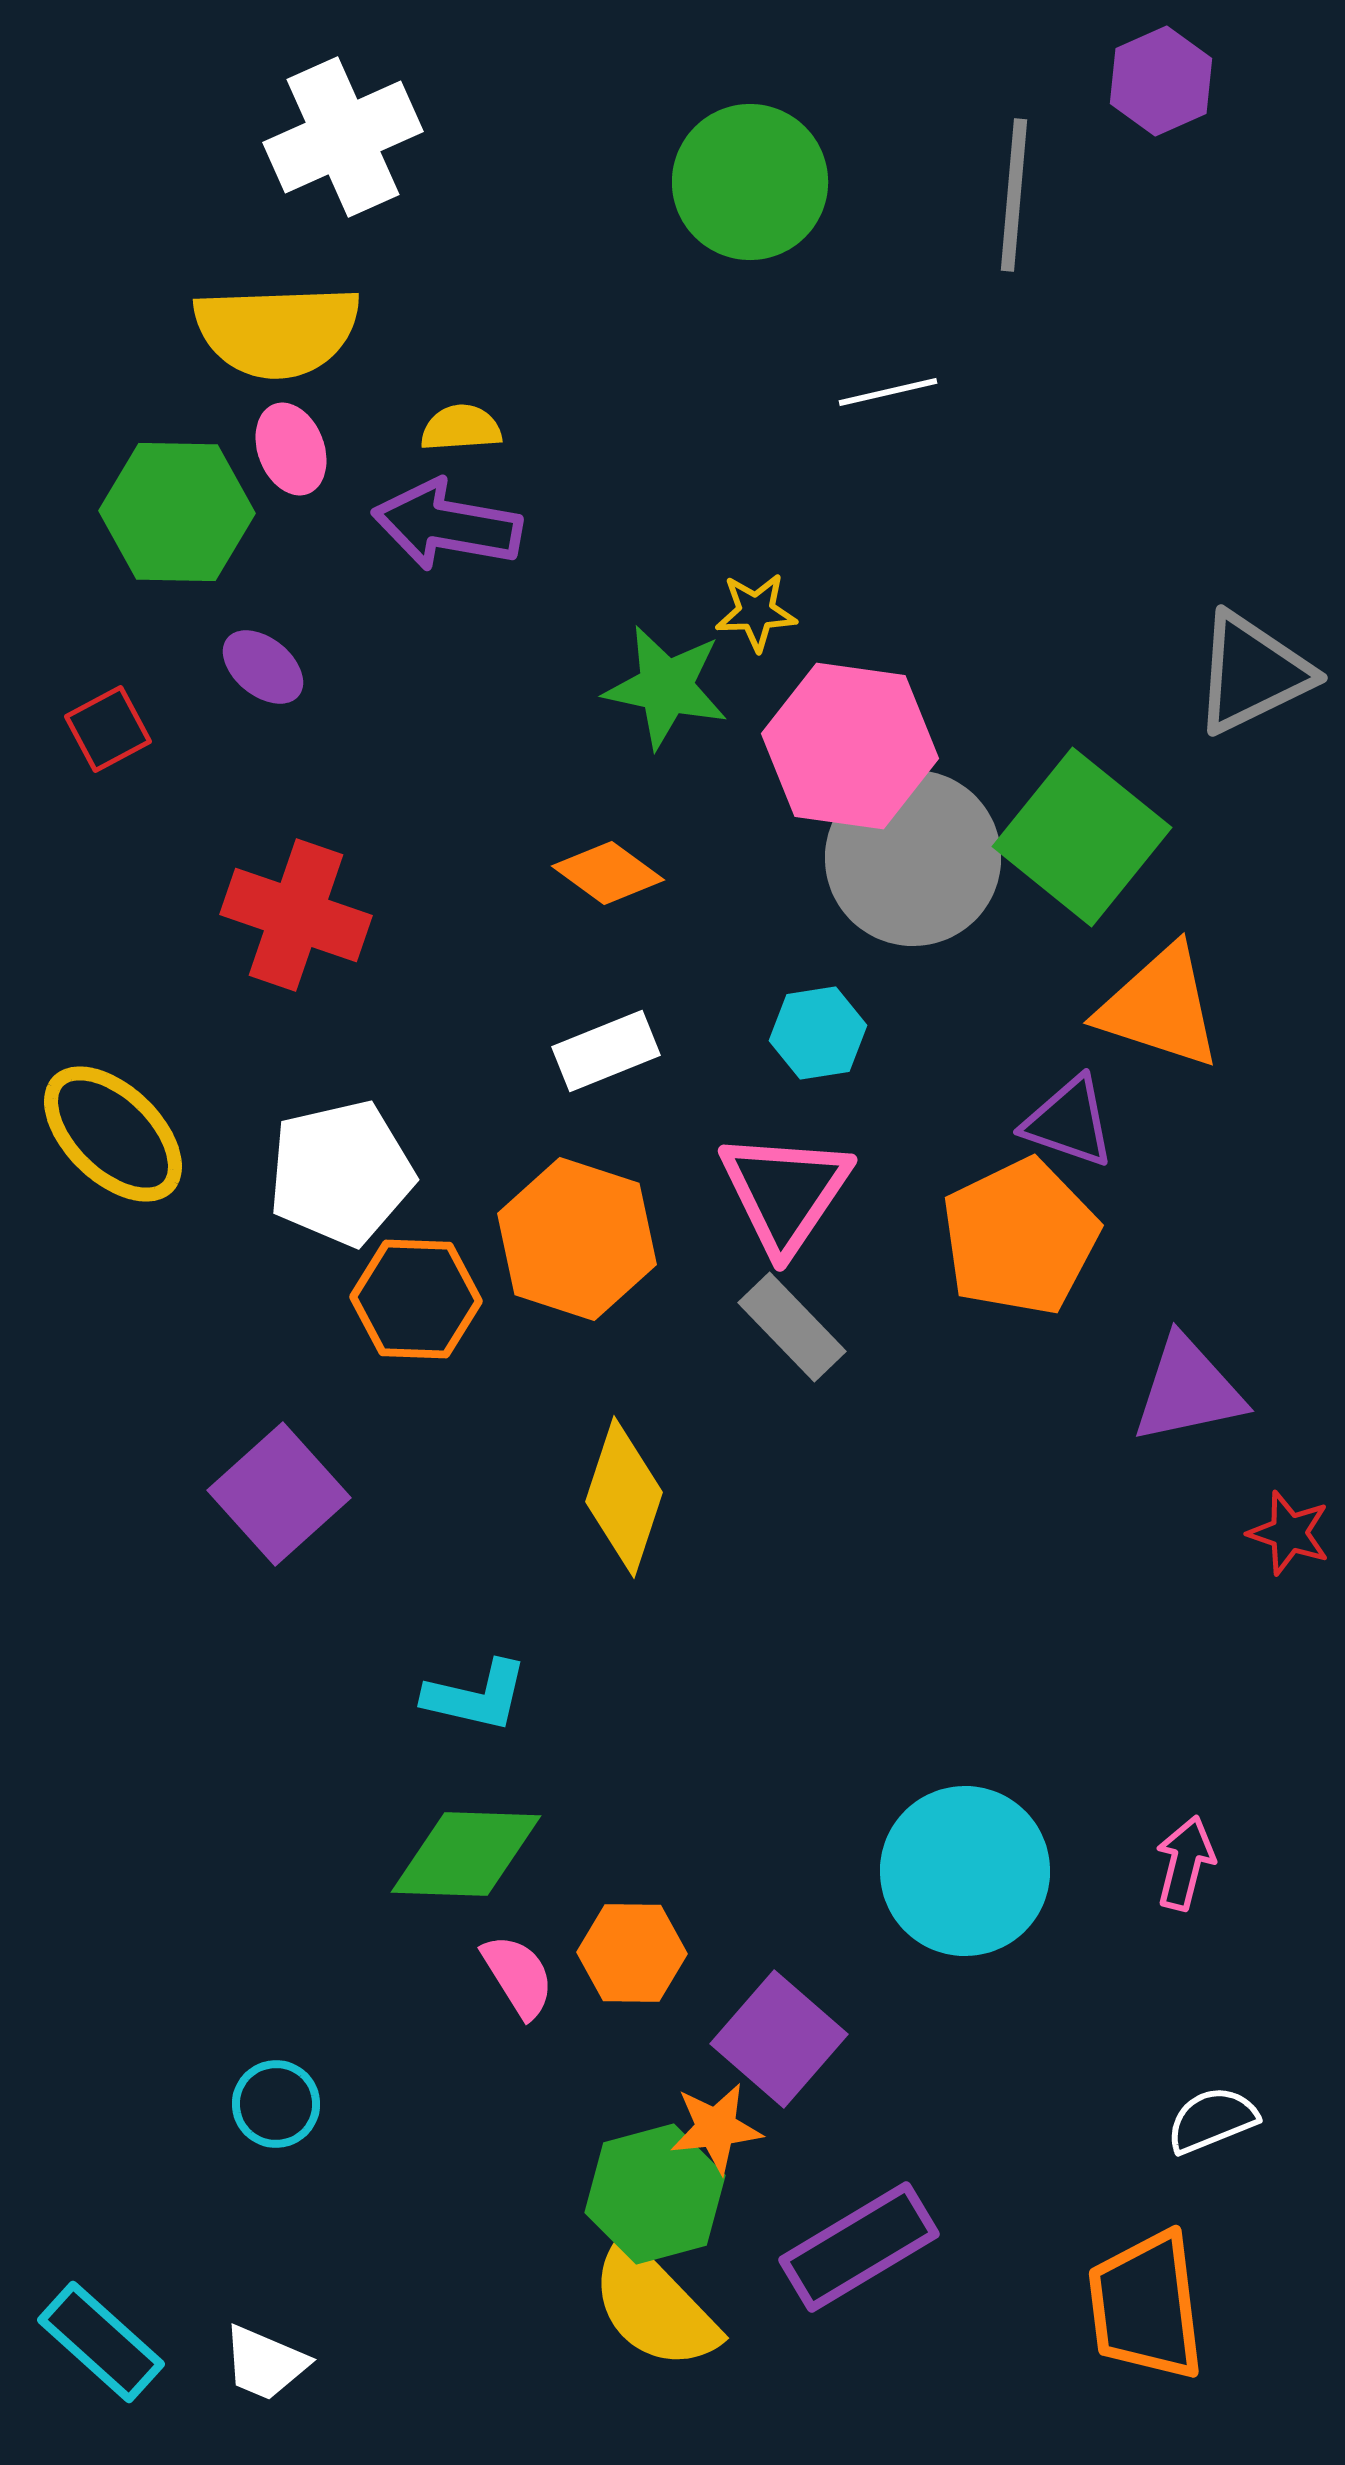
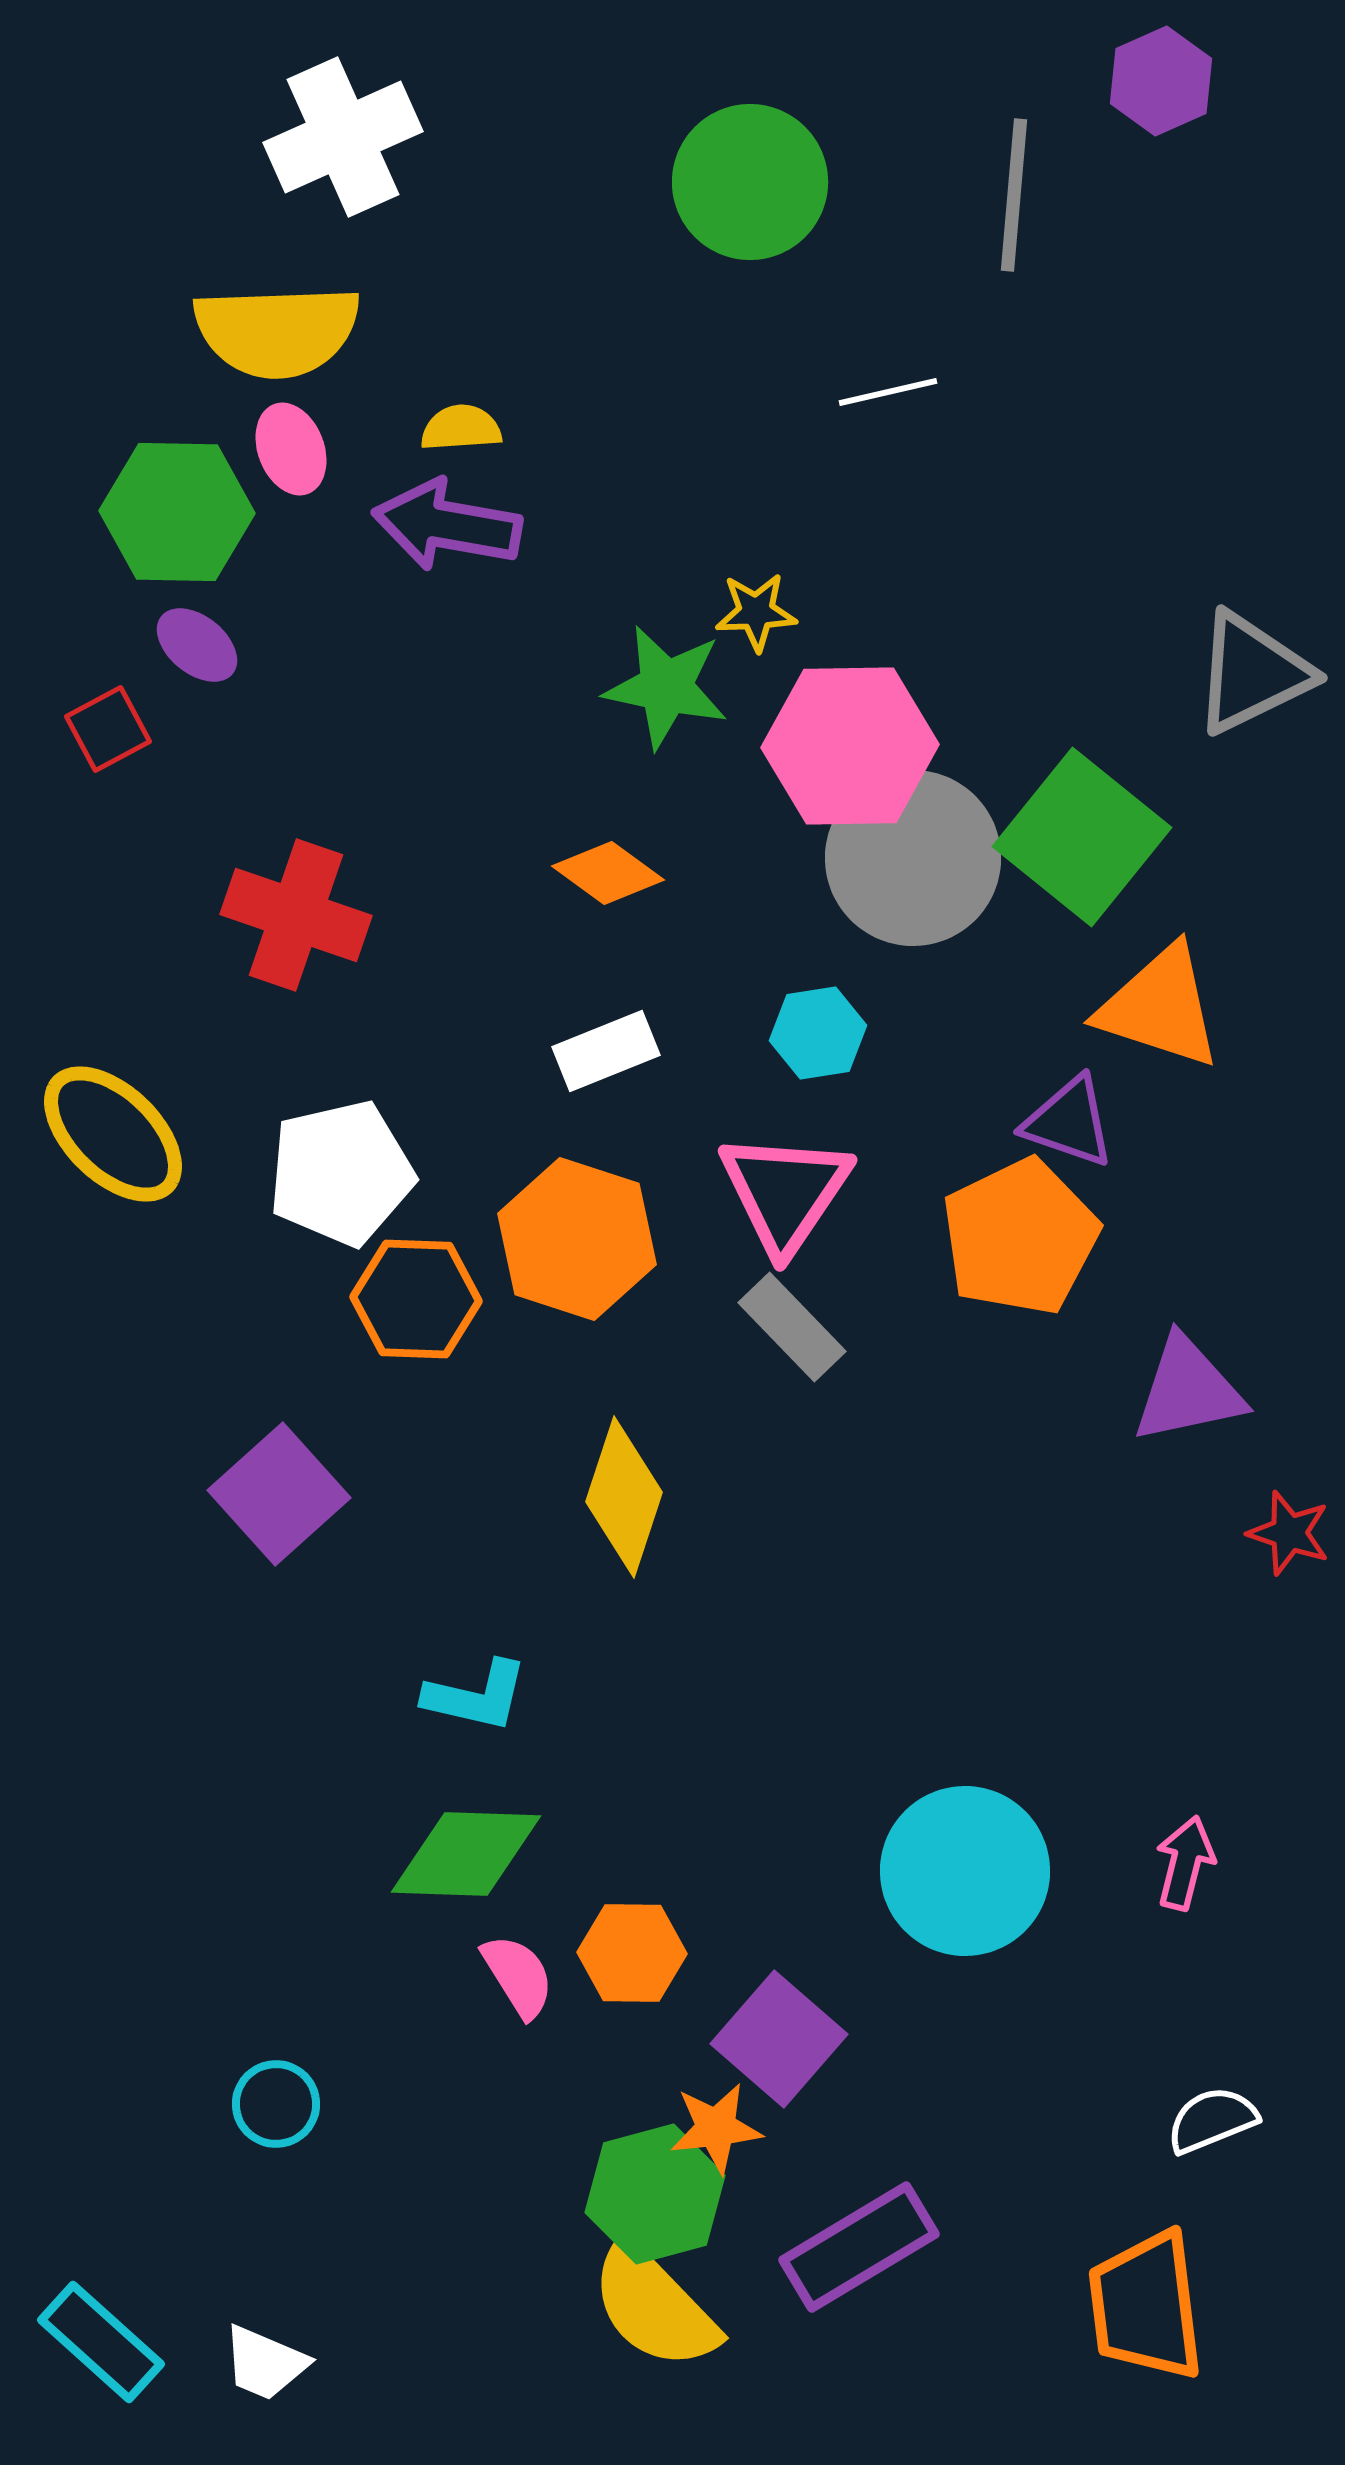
purple ellipse at (263, 667): moved 66 px left, 22 px up
pink hexagon at (850, 746): rotated 9 degrees counterclockwise
